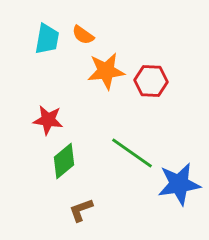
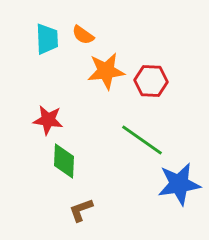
cyan trapezoid: rotated 12 degrees counterclockwise
green line: moved 10 px right, 13 px up
green diamond: rotated 48 degrees counterclockwise
